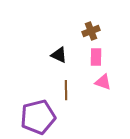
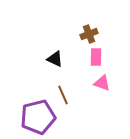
brown cross: moved 2 px left, 3 px down
black triangle: moved 4 px left, 4 px down
pink triangle: moved 1 px left, 1 px down
brown line: moved 3 px left, 5 px down; rotated 24 degrees counterclockwise
